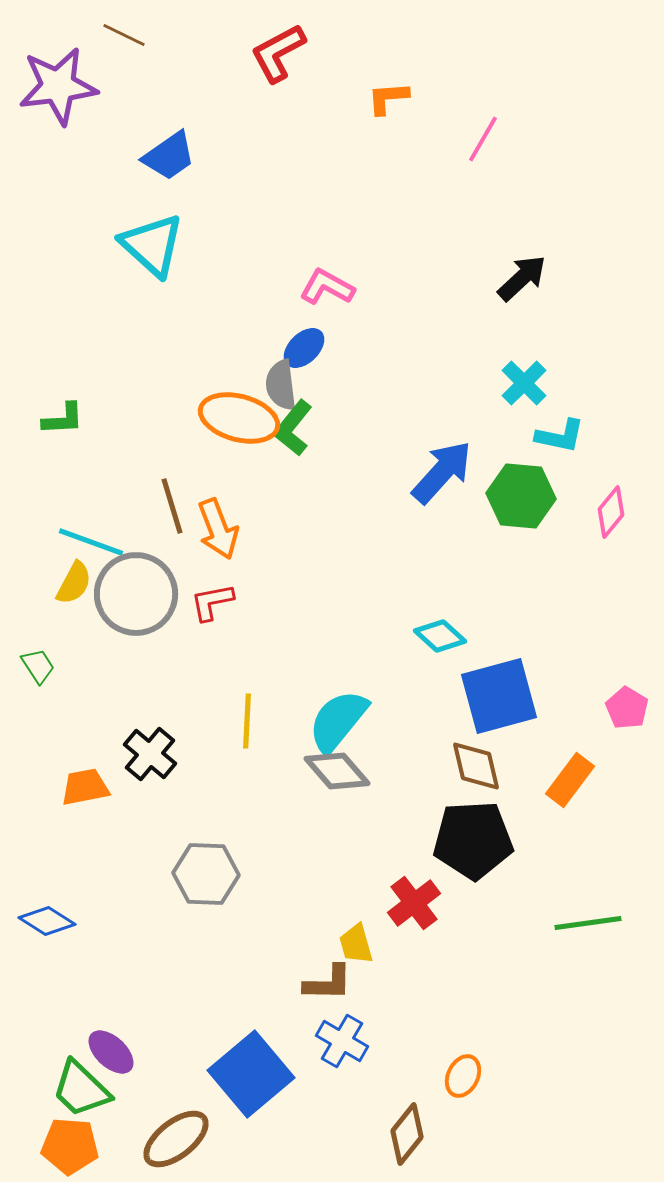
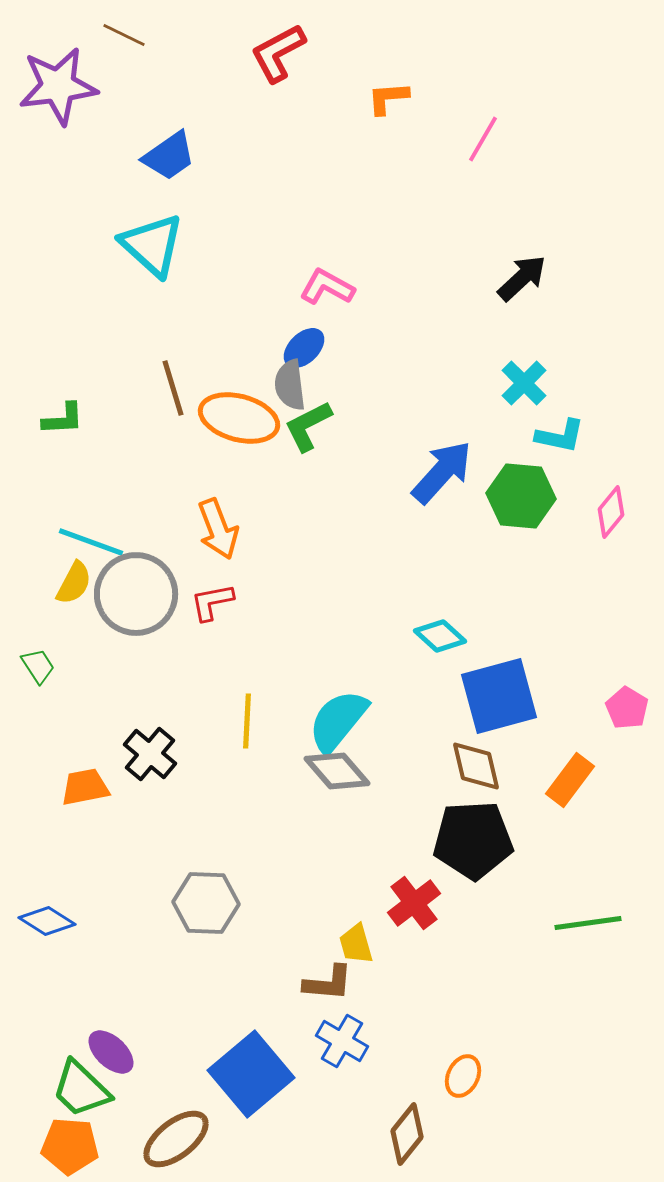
gray semicircle at (281, 385): moved 9 px right
green L-shape at (293, 428): moved 15 px right, 2 px up; rotated 24 degrees clockwise
brown line at (172, 506): moved 1 px right, 118 px up
gray hexagon at (206, 874): moved 29 px down
brown L-shape at (328, 983): rotated 4 degrees clockwise
